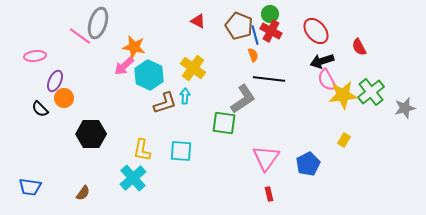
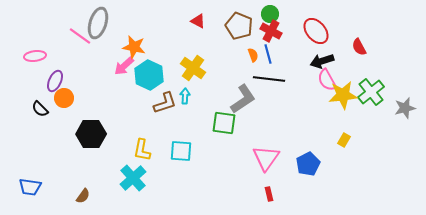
blue line: moved 13 px right, 19 px down
brown semicircle: moved 3 px down
